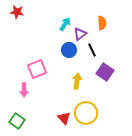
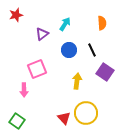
red star: moved 1 px left, 3 px down; rotated 24 degrees counterclockwise
purple triangle: moved 38 px left
